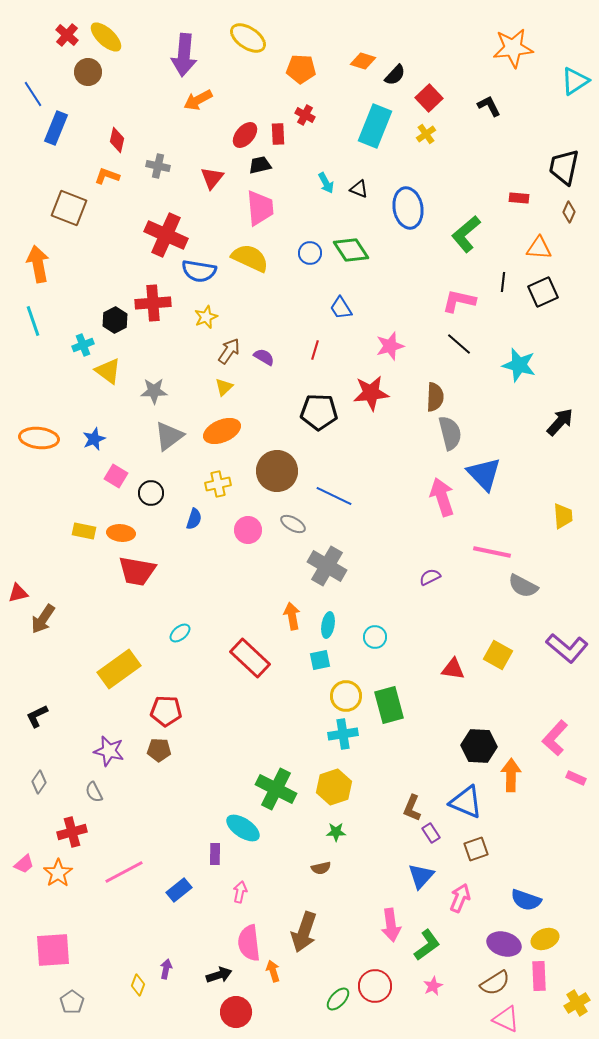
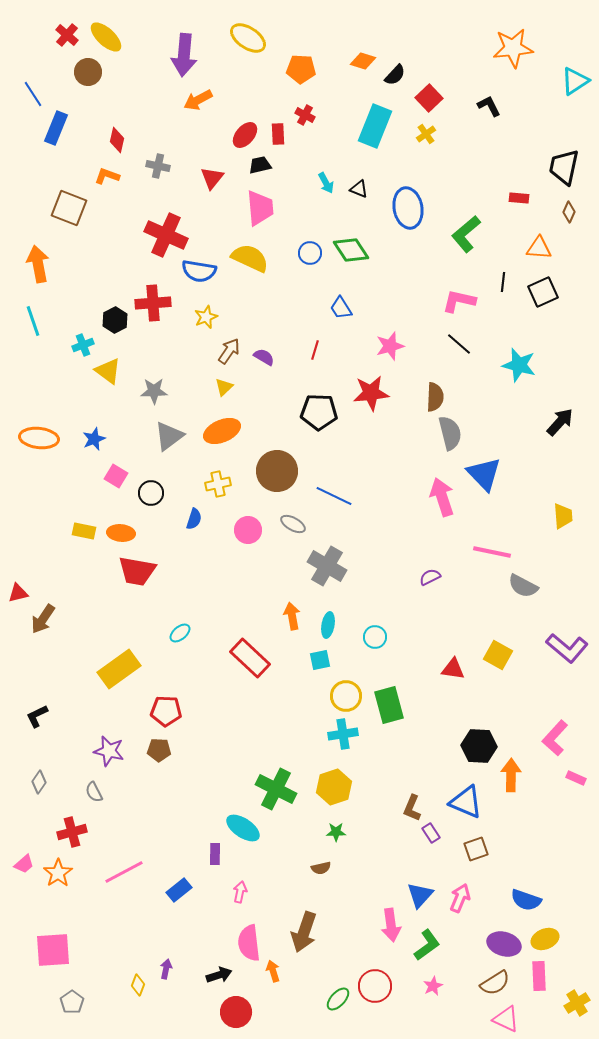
blue triangle at (421, 876): moved 1 px left, 19 px down
